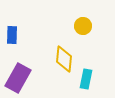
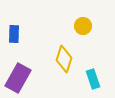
blue rectangle: moved 2 px right, 1 px up
yellow diamond: rotated 12 degrees clockwise
cyan rectangle: moved 7 px right; rotated 30 degrees counterclockwise
